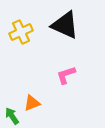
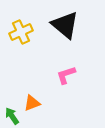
black triangle: rotated 16 degrees clockwise
